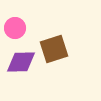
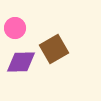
brown square: rotated 12 degrees counterclockwise
